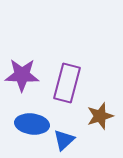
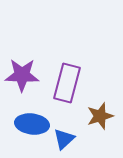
blue triangle: moved 1 px up
